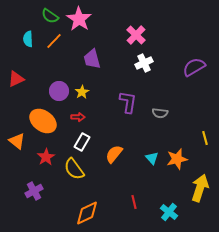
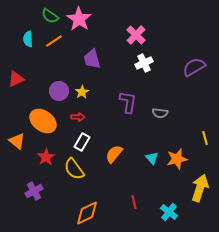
orange line: rotated 12 degrees clockwise
